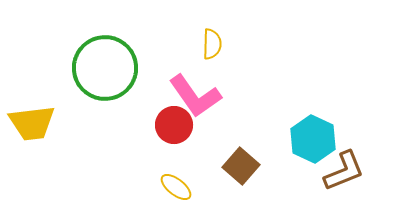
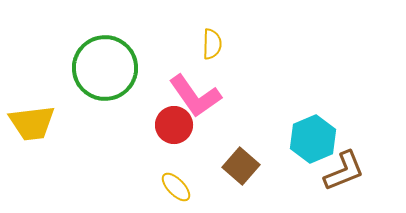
cyan hexagon: rotated 12 degrees clockwise
yellow ellipse: rotated 8 degrees clockwise
